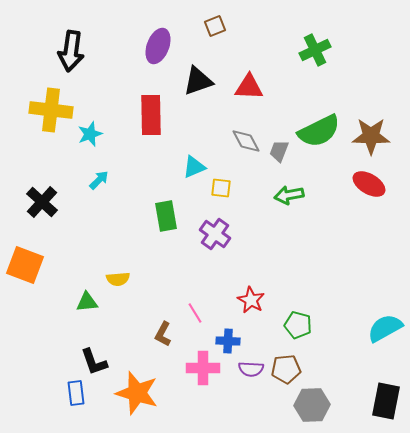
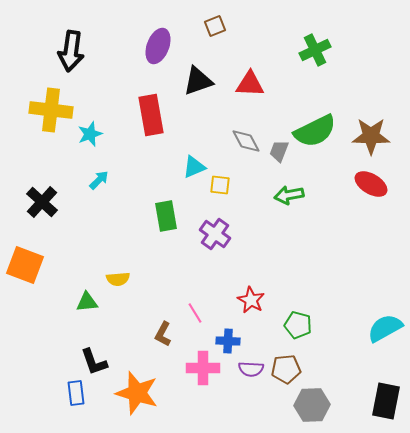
red triangle: moved 1 px right, 3 px up
red rectangle: rotated 9 degrees counterclockwise
green semicircle: moved 4 px left
red ellipse: moved 2 px right
yellow square: moved 1 px left, 3 px up
